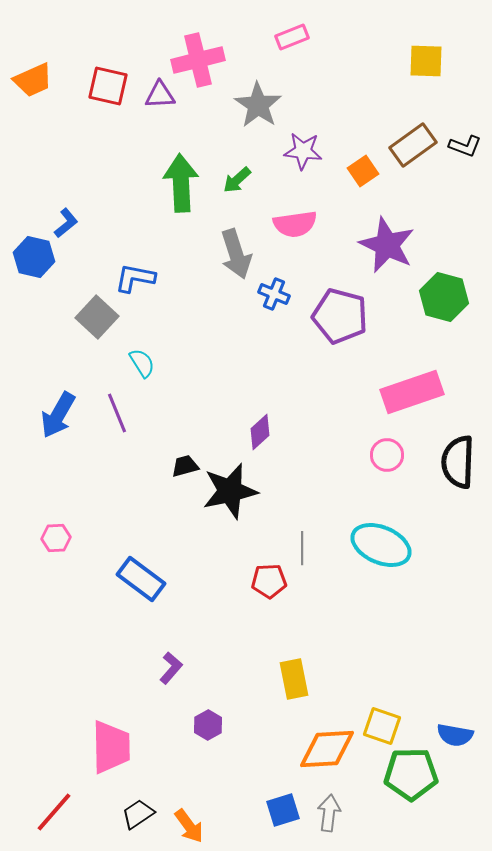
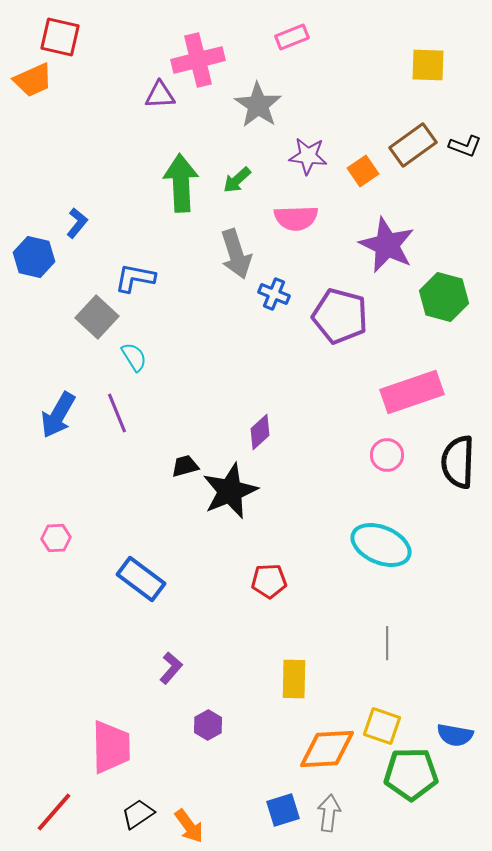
yellow square at (426, 61): moved 2 px right, 4 px down
red square at (108, 86): moved 48 px left, 49 px up
purple star at (303, 151): moved 5 px right, 5 px down
blue L-shape at (66, 223): moved 11 px right; rotated 12 degrees counterclockwise
pink semicircle at (295, 224): moved 1 px right, 6 px up; rotated 6 degrees clockwise
cyan semicircle at (142, 363): moved 8 px left, 6 px up
black star at (230, 491): rotated 10 degrees counterclockwise
gray line at (302, 548): moved 85 px right, 95 px down
yellow rectangle at (294, 679): rotated 12 degrees clockwise
